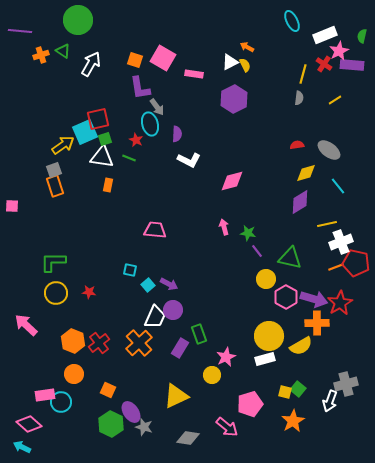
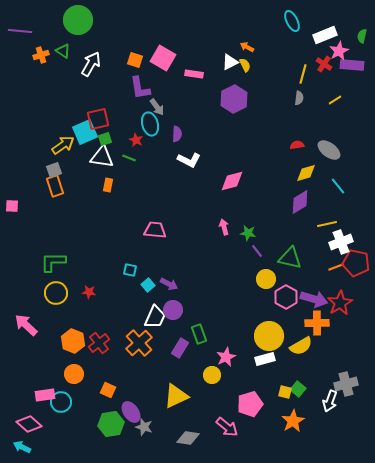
green hexagon at (111, 424): rotated 25 degrees clockwise
